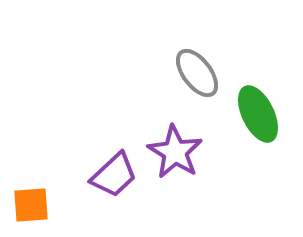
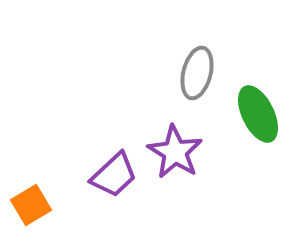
gray ellipse: rotated 51 degrees clockwise
orange square: rotated 27 degrees counterclockwise
